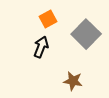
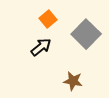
orange square: rotated 12 degrees counterclockwise
black arrow: rotated 30 degrees clockwise
